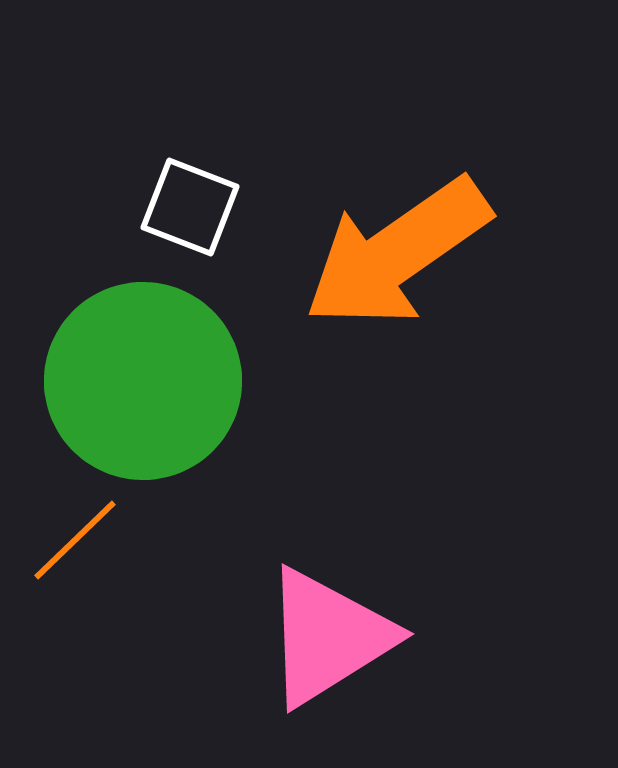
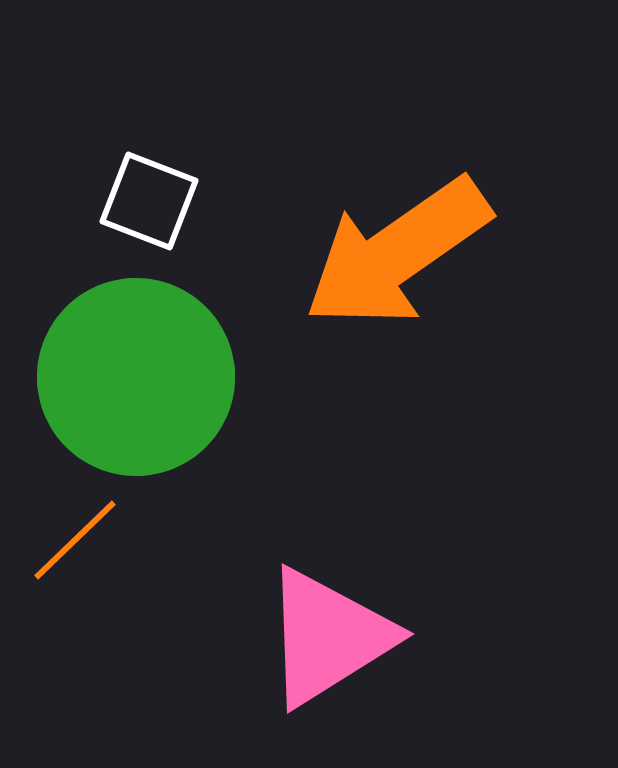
white square: moved 41 px left, 6 px up
green circle: moved 7 px left, 4 px up
